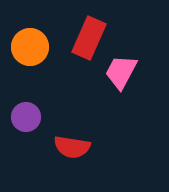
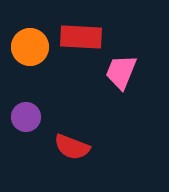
red rectangle: moved 8 px left, 1 px up; rotated 69 degrees clockwise
pink trapezoid: rotated 6 degrees counterclockwise
red semicircle: rotated 12 degrees clockwise
